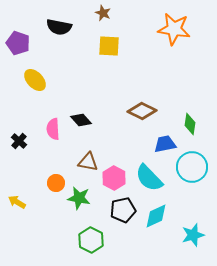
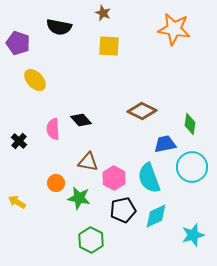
cyan semicircle: rotated 24 degrees clockwise
